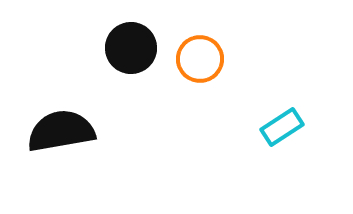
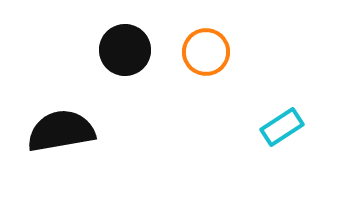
black circle: moved 6 px left, 2 px down
orange circle: moved 6 px right, 7 px up
